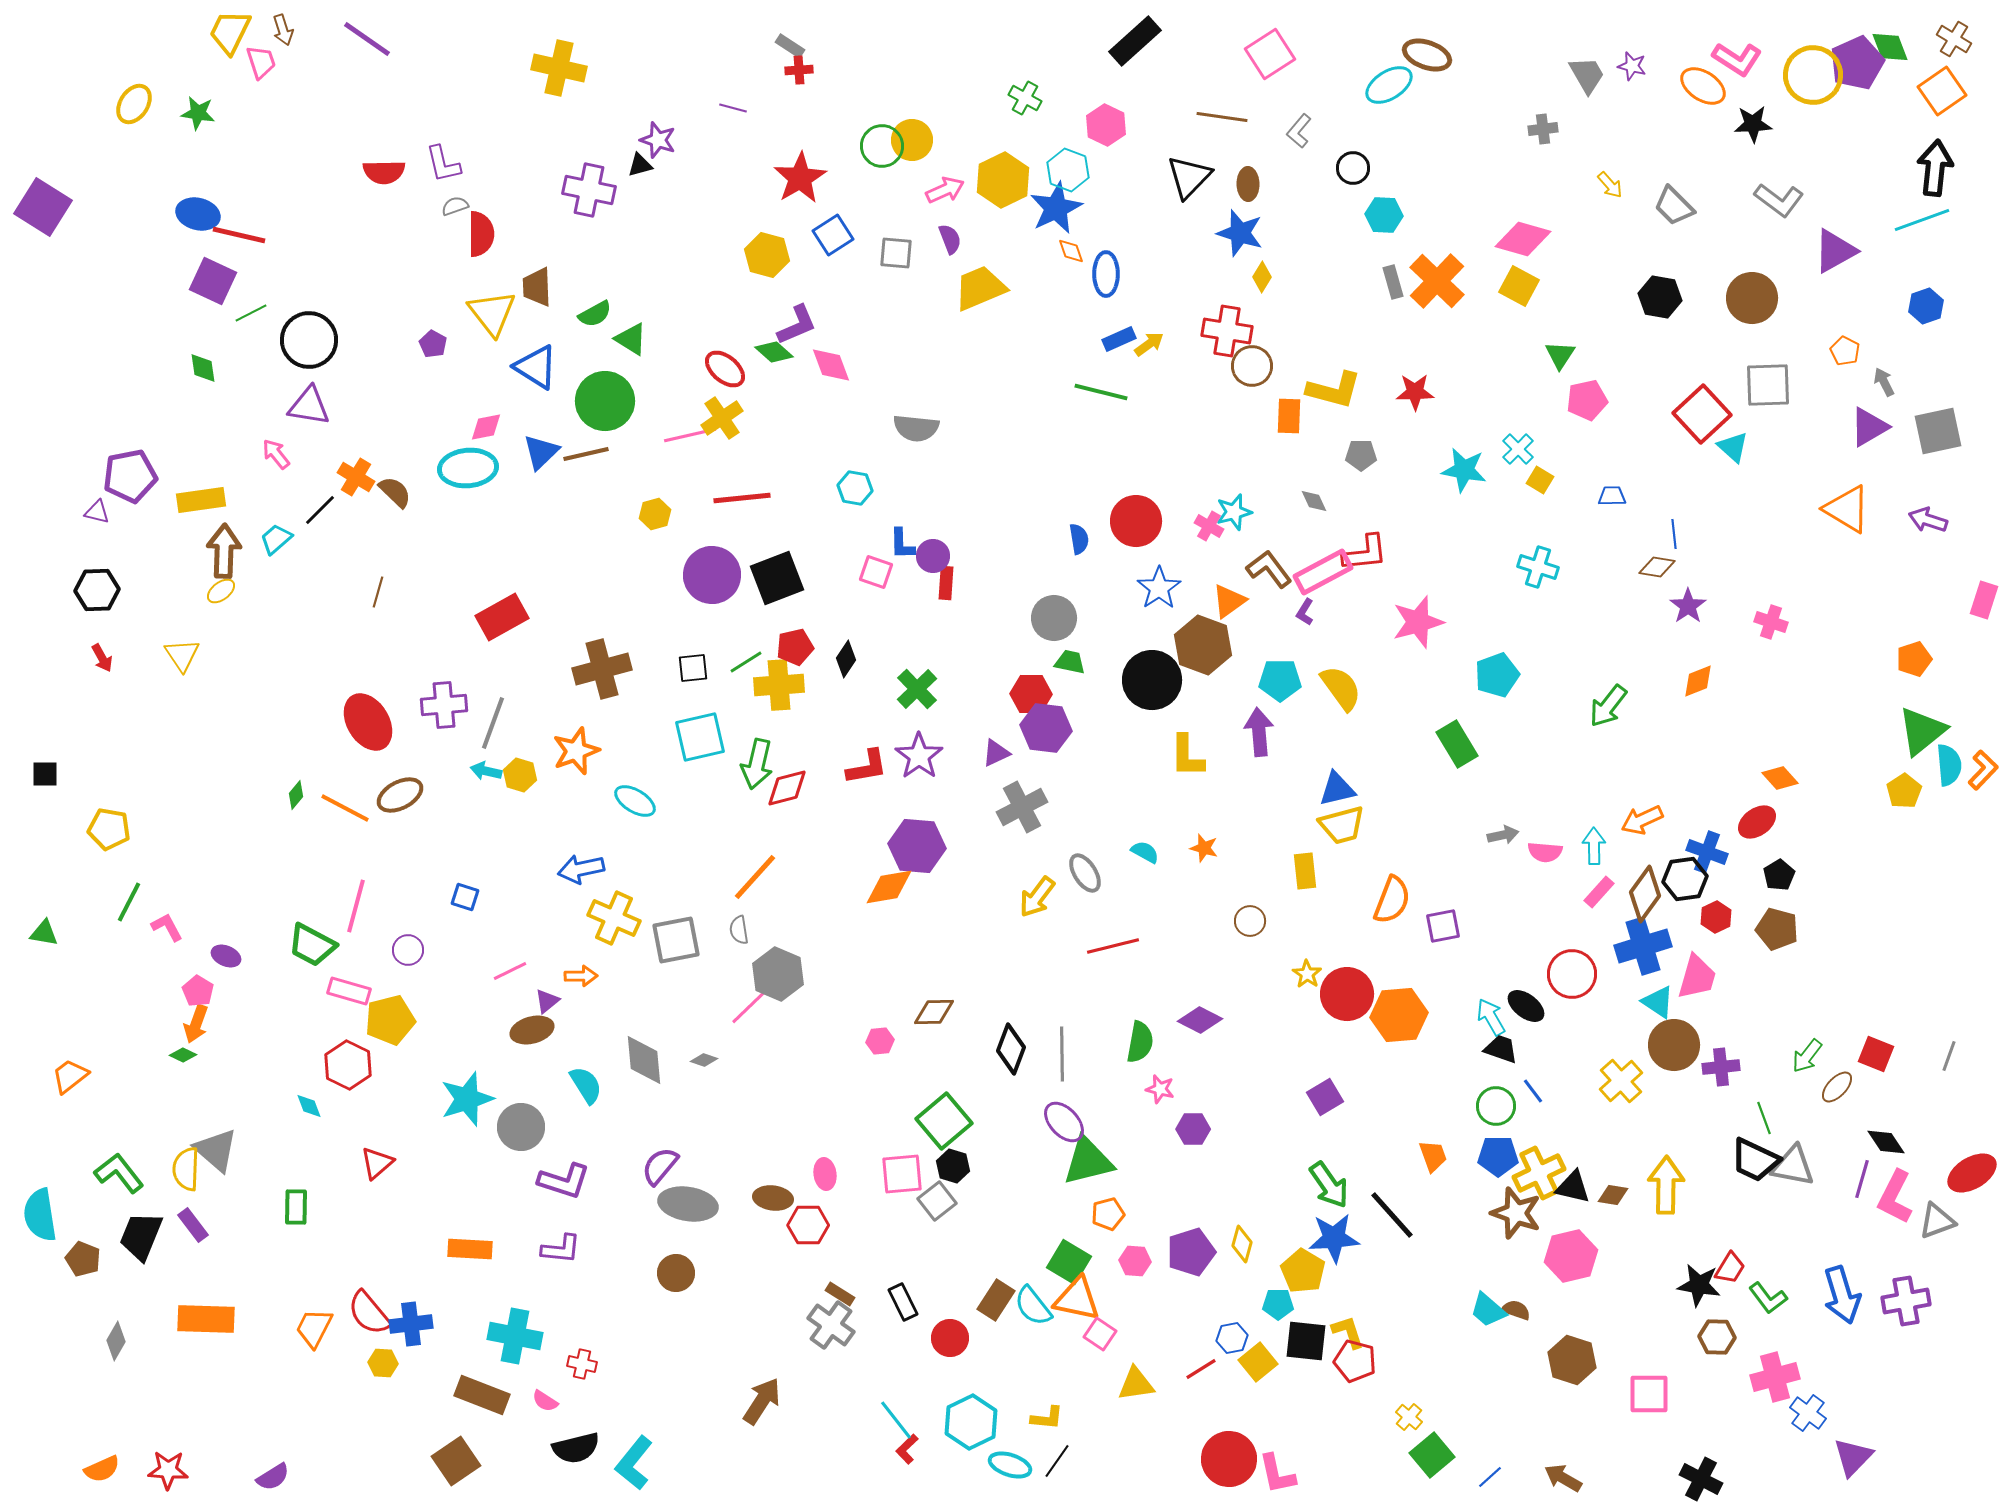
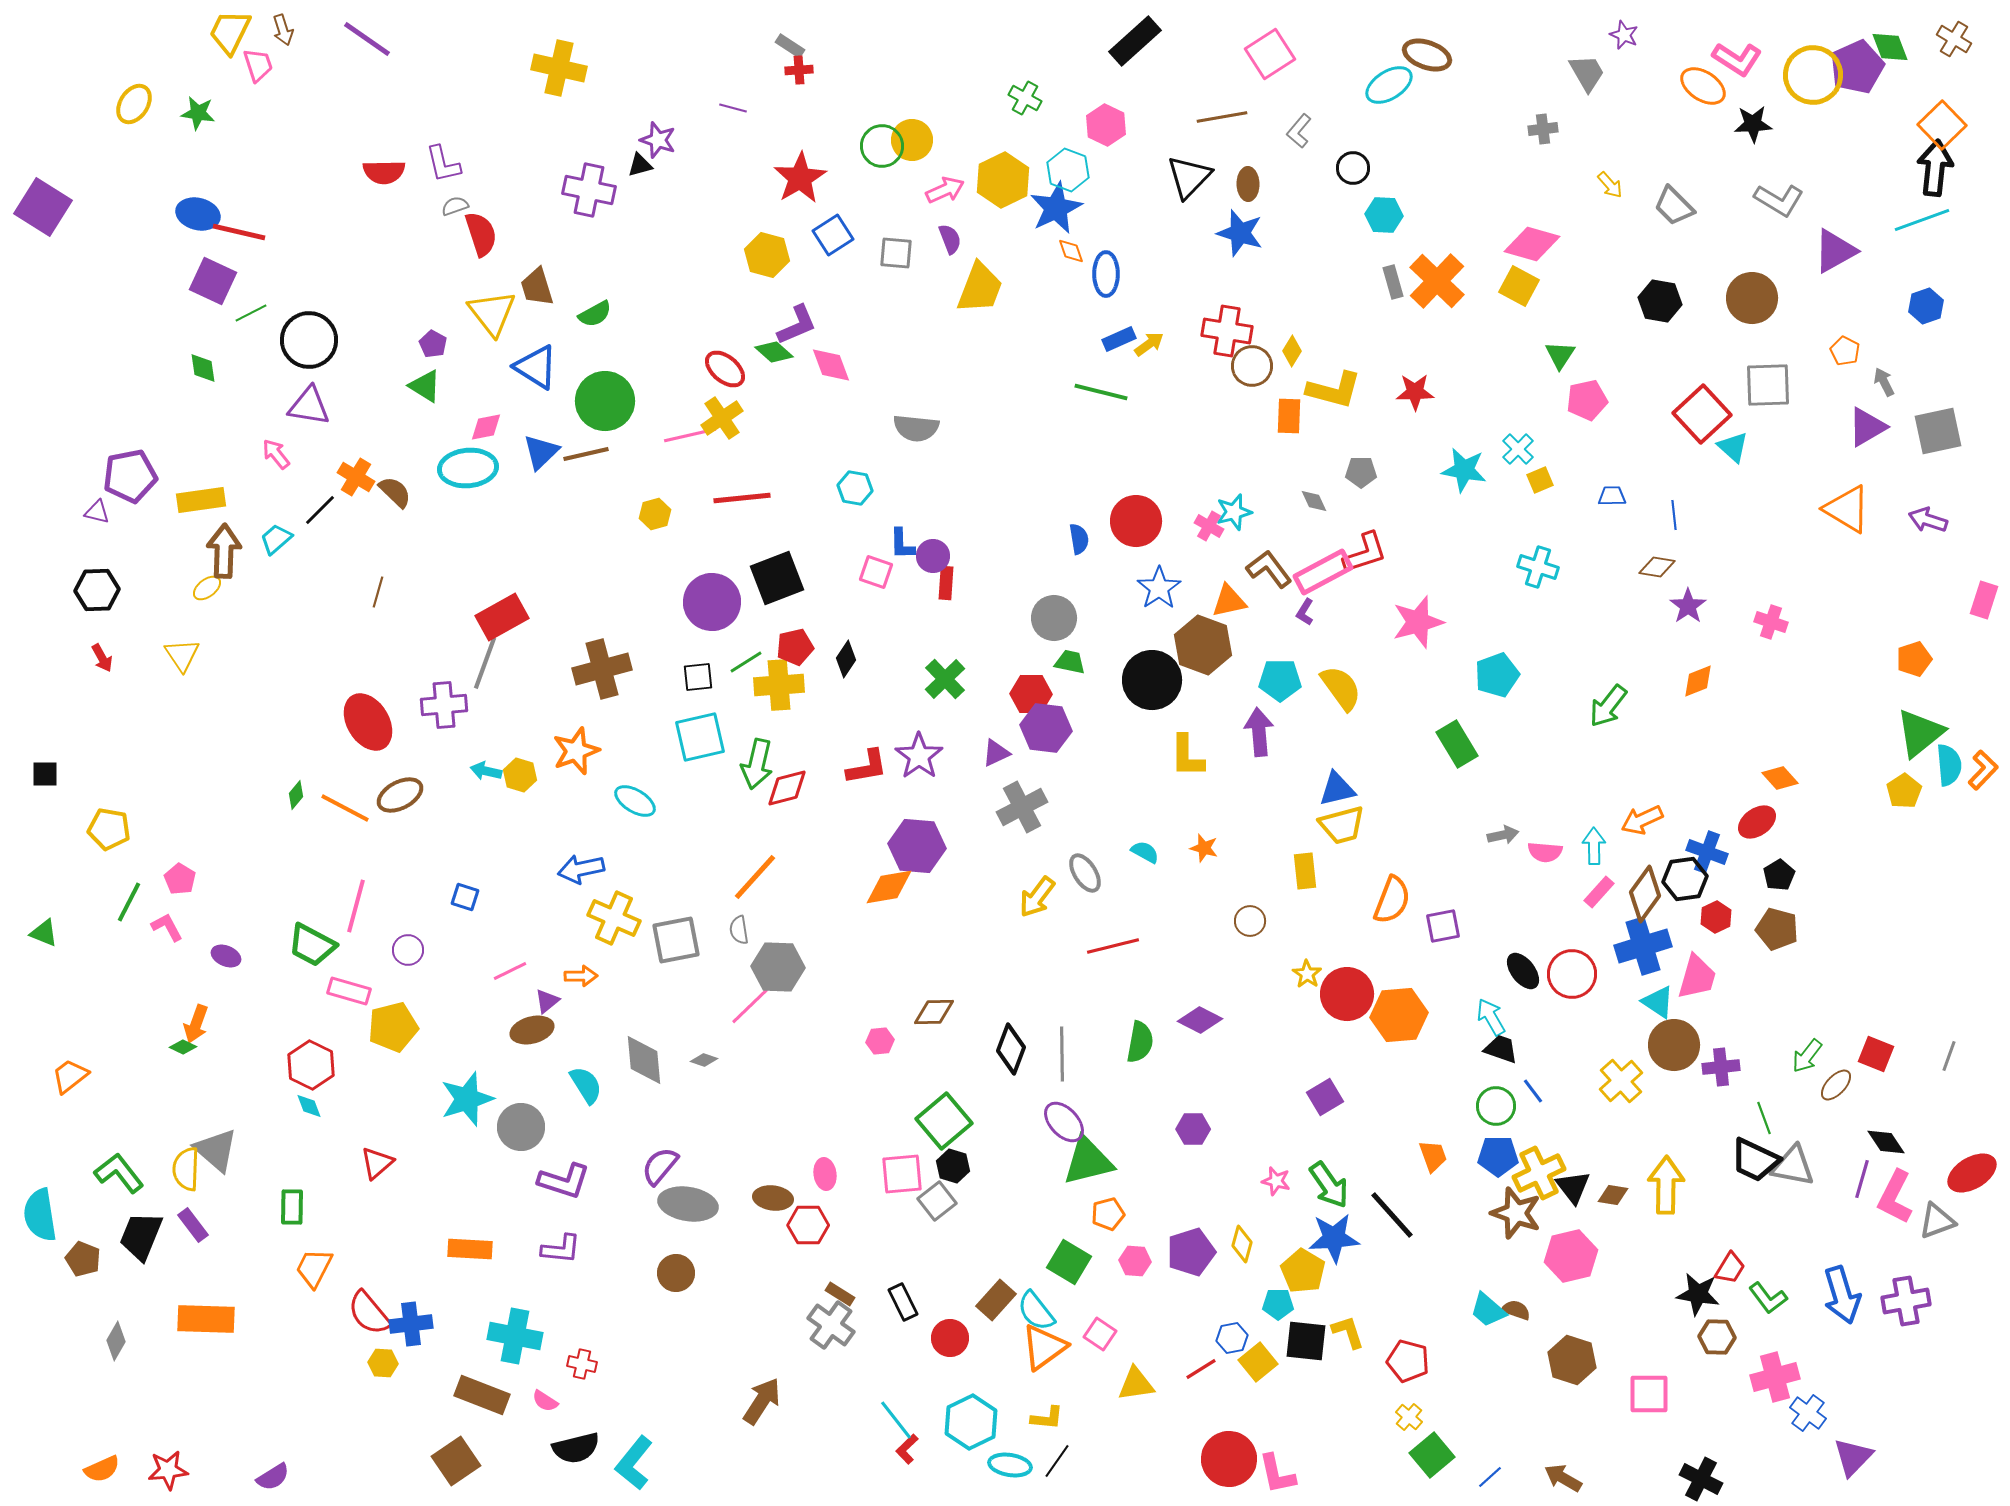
pink trapezoid at (261, 62): moved 3 px left, 3 px down
purple pentagon at (1857, 63): moved 4 px down
purple star at (1632, 66): moved 8 px left, 31 px up; rotated 8 degrees clockwise
gray trapezoid at (1587, 75): moved 2 px up
orange square at (1942, 91): moved 34 px down; rotated 9 degrees counterclockwise
brown line at (1222, 117): rotated 18 degrees counterclockwise
gray L-shape at (1779, 200): rotated 6 degrees counterclockwise
red semicircle at (481, 234): rotated 18 degrees counterclockwise
red line at (239, 235): moved 3 px up
pink diamond at (1523, 239): moved 9 px right, 5 px down
yellow diamond at (1262, 277): moved 30 px right, 74 px down
brown trapezoid at (537, 287): rotated 15 degrees counterclockwise
yellow trapezoid at (980, 288): rotated 134 degrees clockwise
black hexagon at (1660, 297): moved 4 px down
green triangle at (631, 339): moved 206 px left, 47 px down
purple triangle at (1869, 427): moved 2 px left
gray pentagon at (1361, 455): moved 17 px down
yellow square at (1540, 480): rotated 36 degrees clockwise
blue line at (1674, 534): moved 19 px up
red L-shape at (1365, 553): rotated 12 degrees counterclockwise
purple circle at (712, 575): moved 27 px down
yellow ellipse at (221, 591): moved 14 px left, 3 px up
orange triangle at (1229, 601): rotated 24 degrees clockwise
black square at (693, 668): moved 5 px right, 9 px down
green cross at (917, 689): moved 28 px right, 10 px up
gray line at (493, 723): moved 8 px left, 60 px up
green triangle at (1922, 731): moved 2 px left, 2 px down
green triangle at (44, 933): rotated 12 degrees clockwise
gray hexagon at (778, 974): moved 7 px up; rotated 21 degrees counterclockwise
pink pentagon at (198, 991): moved 18 px left, 112 px up
black ellipse at (1526, 1006): moved 3 px left, 35 px up; rotated 15 degrees clockwise
yellow pentagon at (390, 1020): moved 3 px right, 7 px down
green diamond at (183, 1055): moved 8 px up
red hexagon at (348, 1065): moved 37 px left
brown ellipse at (1837, 1087): moved 1 px left, 2 px up
pink star at (1160, 1089): moved 116 px right, 92 px down
black triangle at (1573, 1187): rotated 39 degrees clockwise
green rectangle at (296, 1207): moved 4 px left
black star at (1699, 1285): moved 1 px left, 9 px down
orange triangle at (1077, 1299): moved 33 px left, 48 px down; rotated 48 degrees counterclockwise
brown rectangle at (996, 1300): rotated 9 degrees clockwise
cyan semicircle at (1033, 1306): moved 3 px right, 5 px down
orange trapezoid at (314, 1328): moved 60 px up
red pentagon at (1355, 1361): moved 53 px right
cyan ellipse at (1010, 1465): rotated 9 degrees counterclockwise
red star at (168, 1470): rotated 9 degrees counterclockwise
